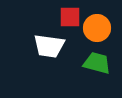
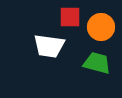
orange circle: moved 4 px right, 1 px up
